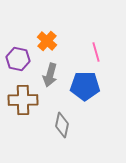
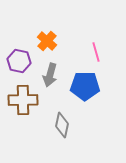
purple hexagon: moved 1 px right, 2 px down
